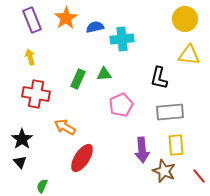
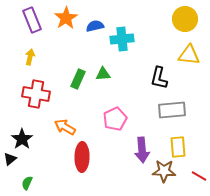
blue semicircle: moved 1 px up
yellow arrow: rotated 28 degrees clockwise
green triangle: moved 1 px left
pink pentagon: moved 6 px left, 14 px down
gray rectangle: moved 2 px right, 2 px up
yellow rectangle: moved 2 px right, 2 px down
red ellipse: moved 1 px up; rotated 32 degrees counterclockwise
black triangle: moved 10 px left, 3 px up; rotated 32 degrees clockwise
brown star: rotated 20 degrees counterclockwise
red line: rotated 21 degrees counterclockwise
green semicircle: moved 15 px left, 3 px up
